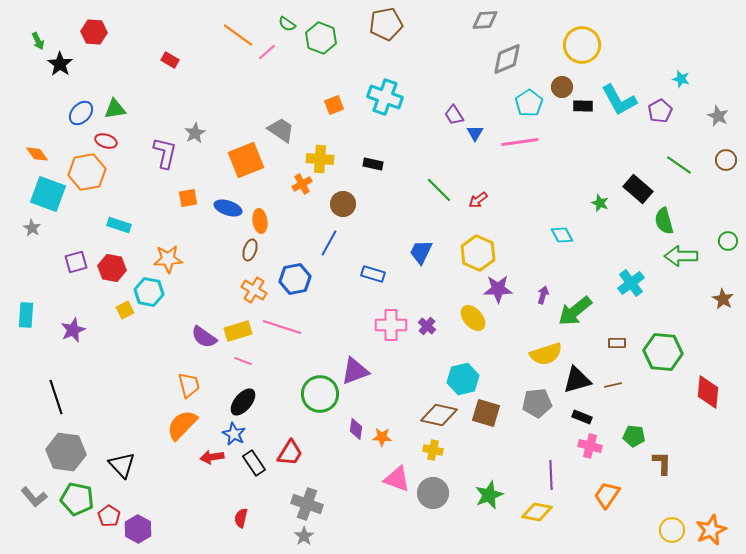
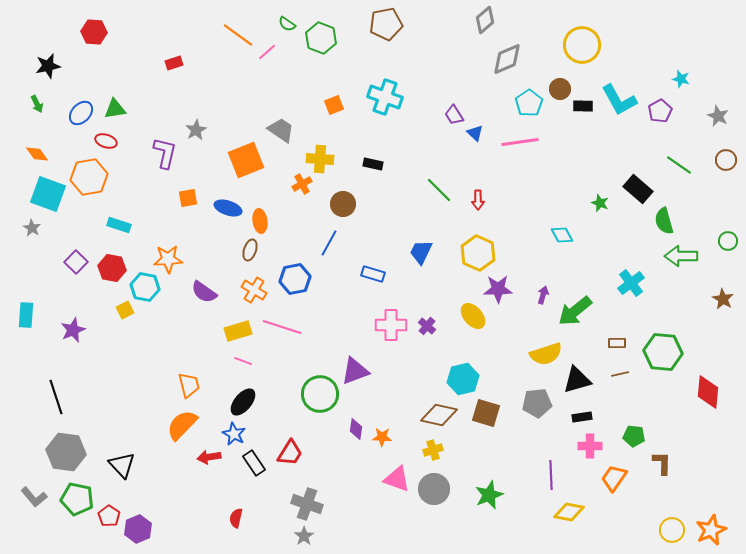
gray diamond at (485, 20): rotated 36 degrees counterclockwise
green arrow at (38, 41): moved 1 px left, 63 px down
red rectangle at (170, 60): moved 4 px right, 3 px down; rotated 48 degrees counterclockwise
black star at (60, 64): moved 12 px left, 2 px down; rotated 25 degrees clockwise
brown circle at (562, 87): moved 2 px left, 2 px down
gray star at (195, 133): moved 1 px right, 3 px up
blue triangle at (475, 133): rotated 18 degrees counterclockwise
orange hexagon at (87, 172): moved 2 px right, 5 px down
red arrow at (478, 200): rotated 54 degrees counterclockwise
purple square at (76, 262): rotated 30 degrees counterclockwise
cyan hexagon at (149, 292): moved 4 px left, 5 px up
yellow ellipse at (473, 318): moved 2 px up
purple semicircle at (204, 337): moved 45 px up
brown line at (613, 385): moved 7 px right, 11 px up
black rectangle at (582, 417): rotated 30 degrees counterclockwise
pink cross at (590, 446): rotated 15 degrees counterclockwise
yellow cross at (433, 450): rotated 30 degrees counterclockwise
red arrow at (212, 457): moved 3 px left
gray circle at (433, 493): moved 1 px right, 4 px up
orange trapezoid at (607, 495): moved 7 px right, 17 px up
yellow diamond at (537, 512): moved 32 px right
red semicircle at (241, 518): moved 5 px left
purple hexagon at (138, 529): rotated 8 degrees clockwise
